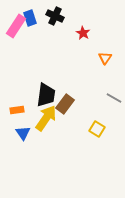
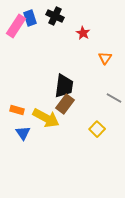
black trapezoid: moved 18 px right, 9 px up
orange rectangle: rotated 24 degrees clockwise
yellow arrow: rotated 84 degrees clockwise
yellow square: rotated 14 degrees clockwise
